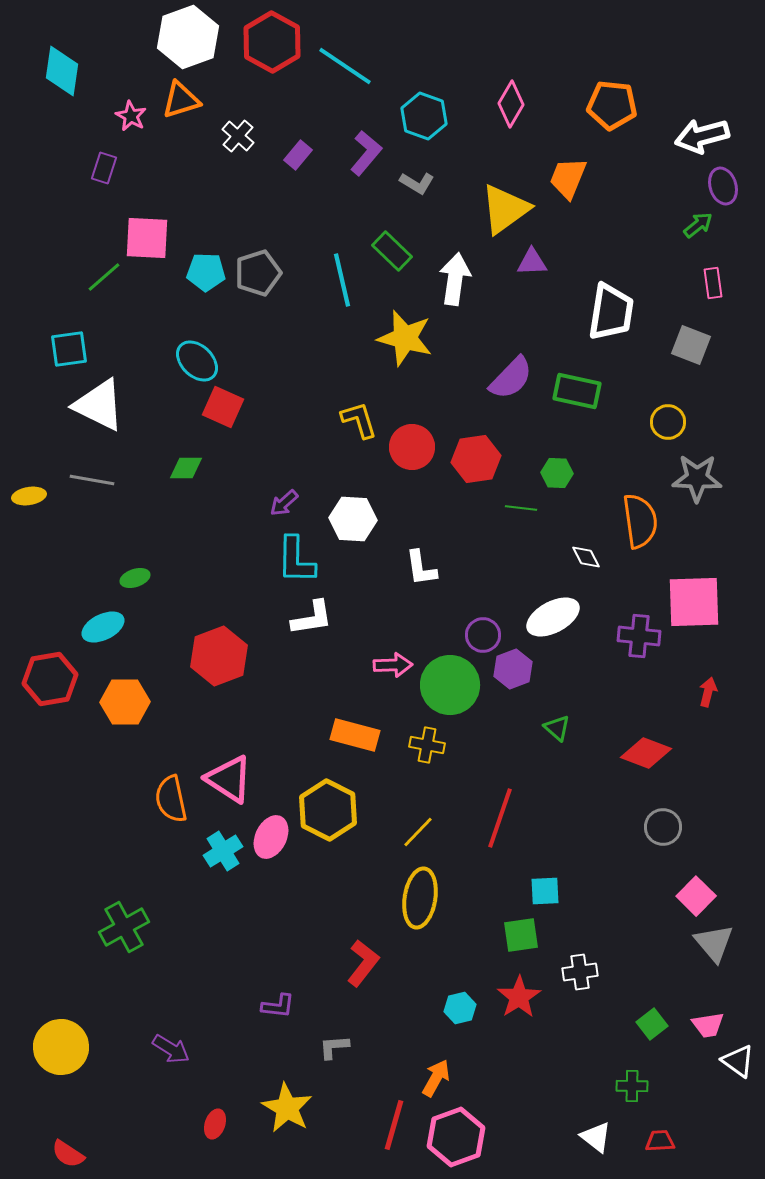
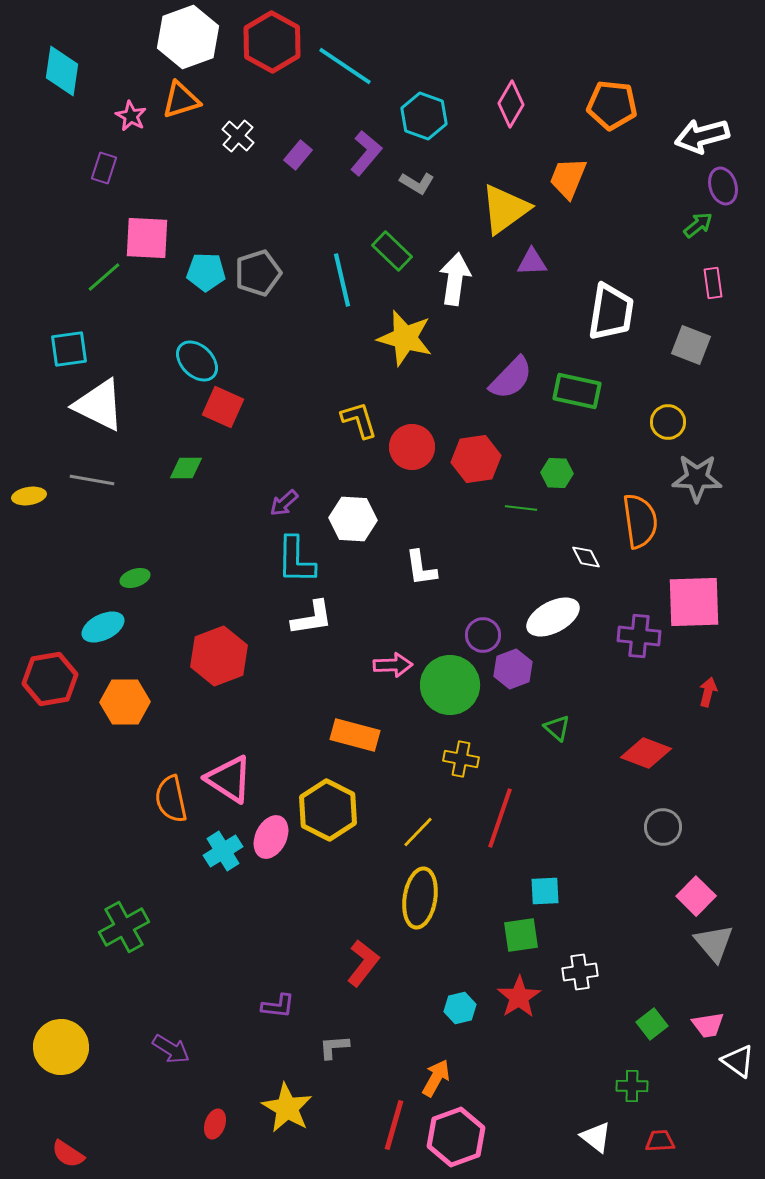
yellow cross at (427, 745): moved 34 px right, 14 px down
